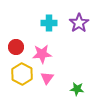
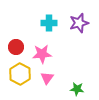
purple star: rotated 18 degrees clockwise
yellow hexagon: moved 2 px left
